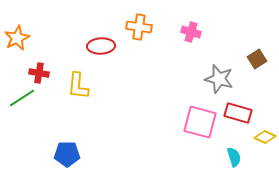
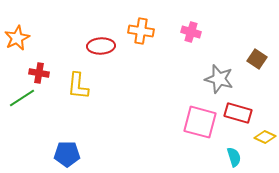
orange cross: moved 2 px right, 4 px down
brown square: rotated 24 degrees counterclockwise
